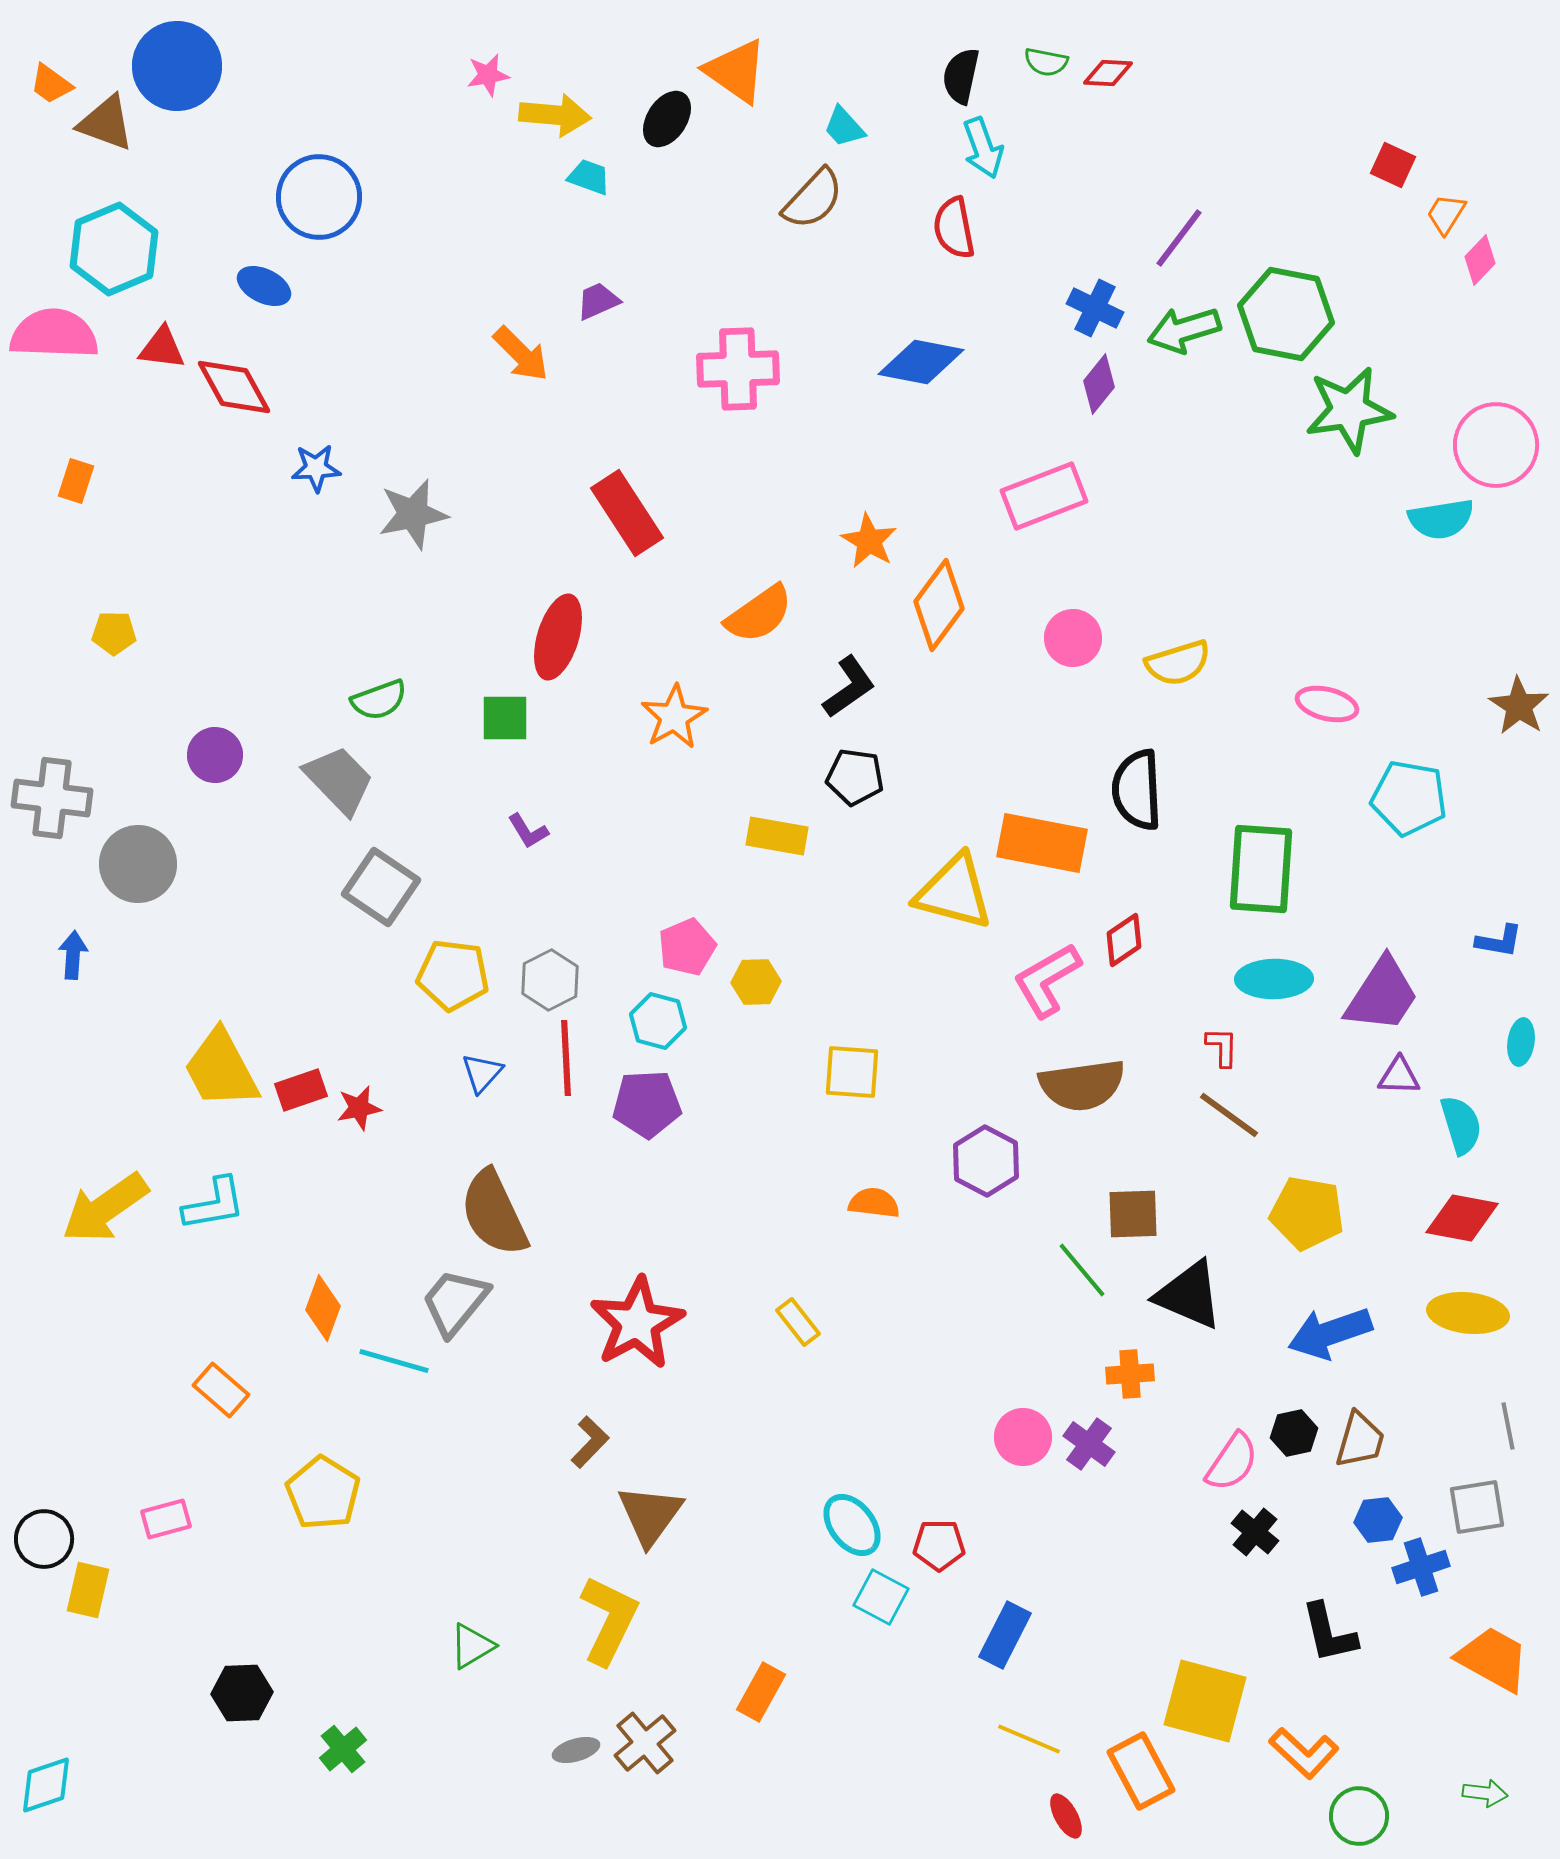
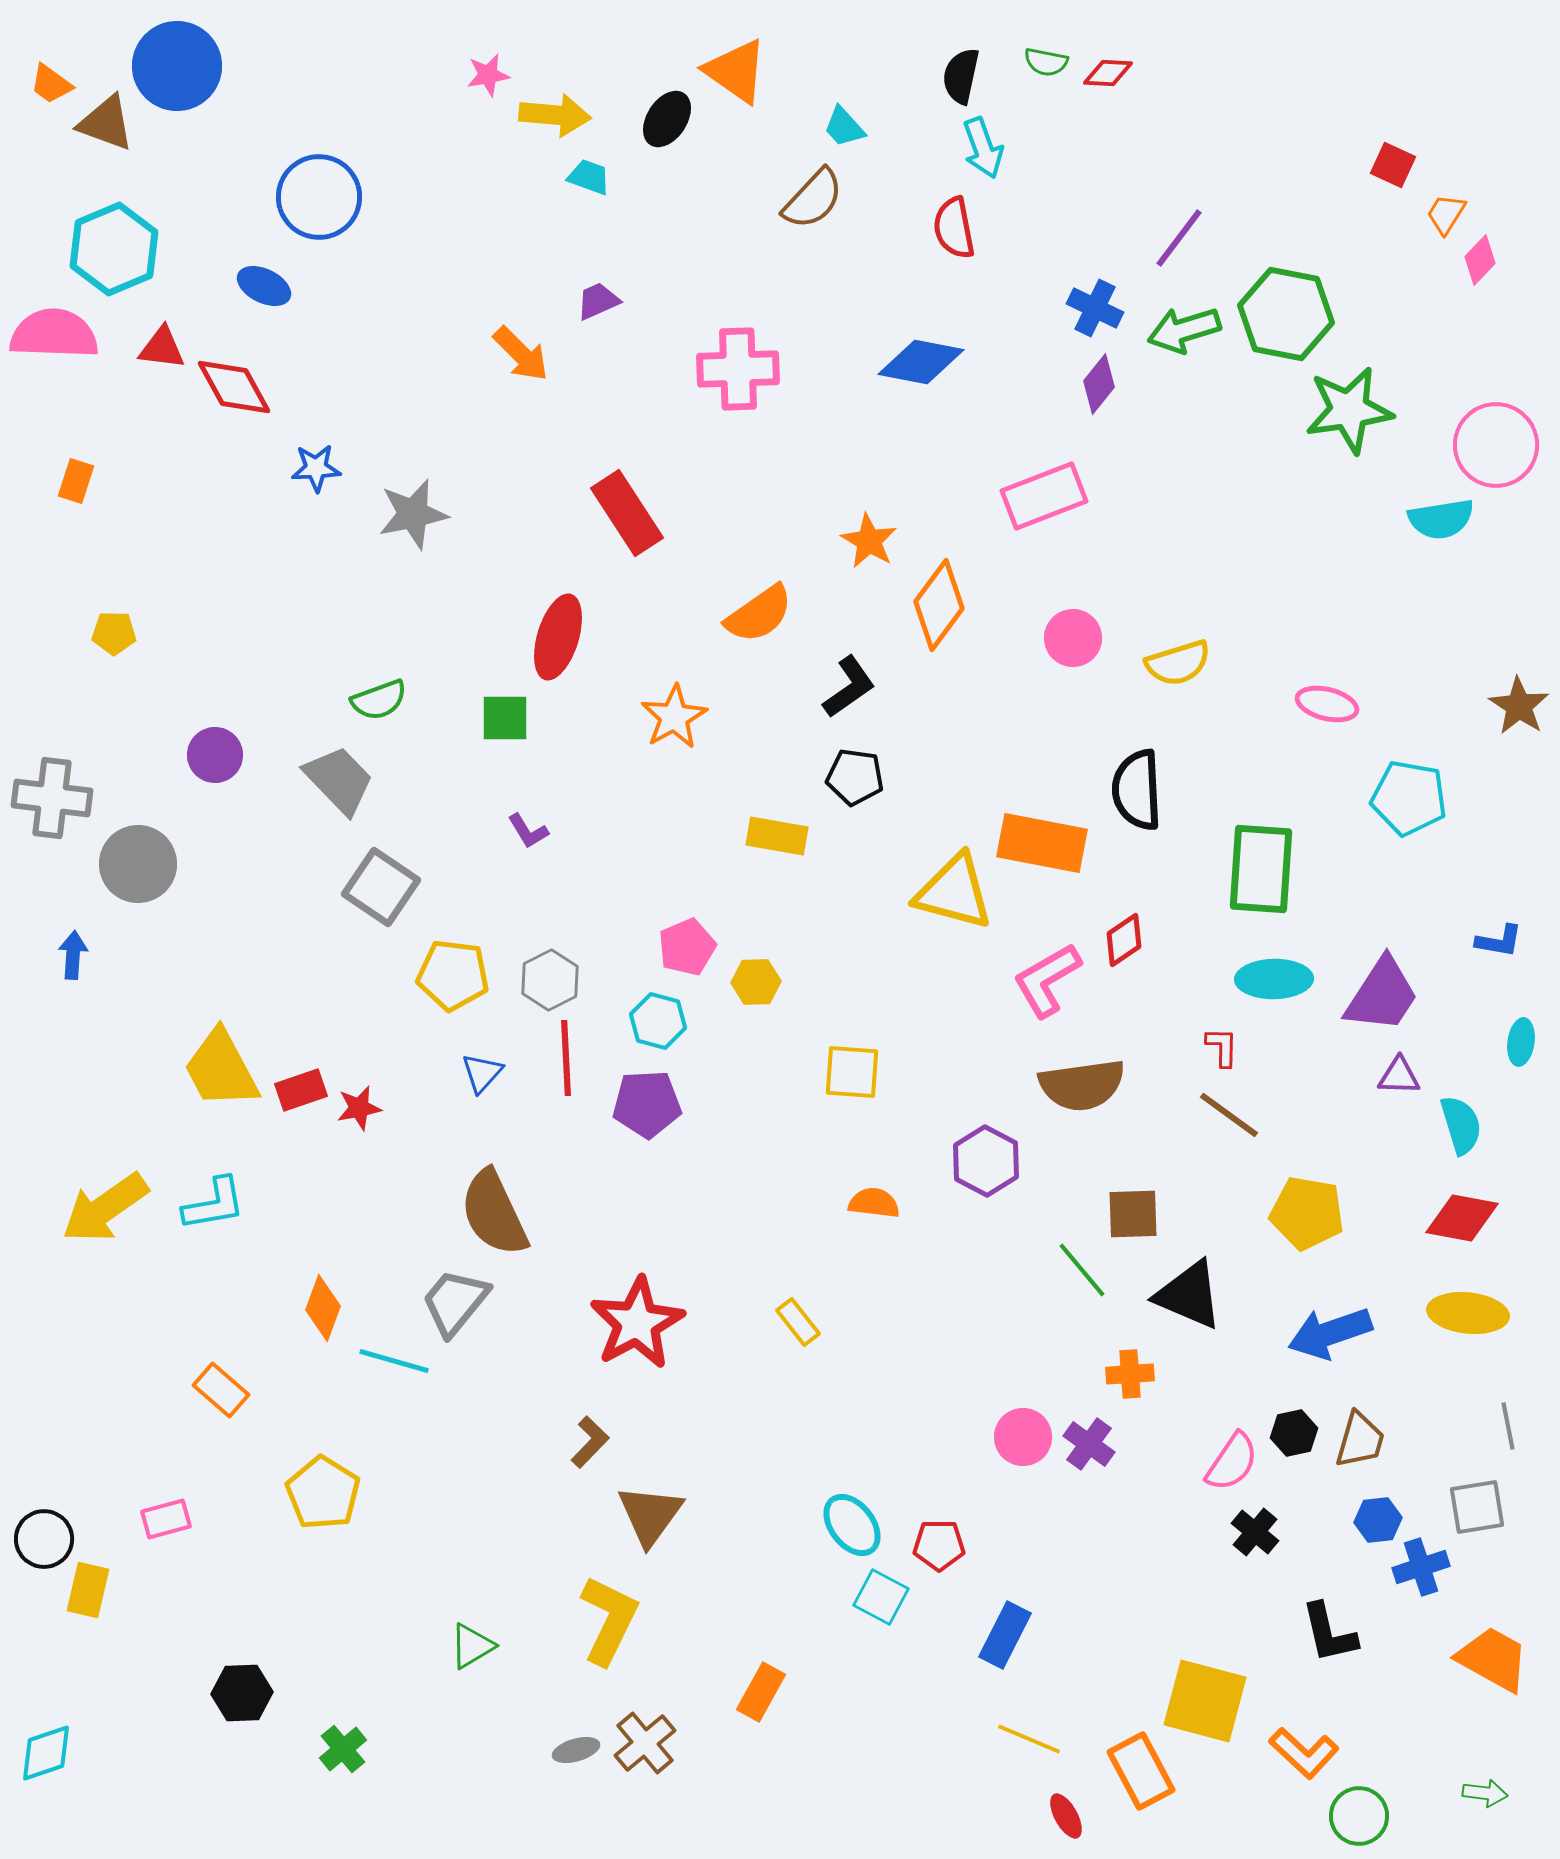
cyan diamond at (46, 1785): moved 32 px up
